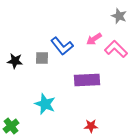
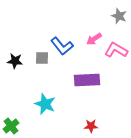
pink L-shape: moved 1 px down; rotated 15 degrees counterclockwise
